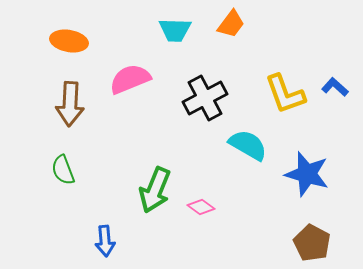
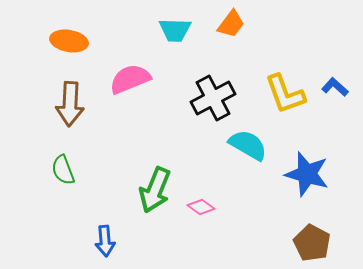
black cross: moved 8 px right
